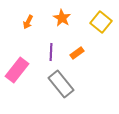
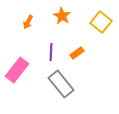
orange star: moved 2 px up
